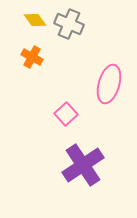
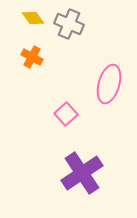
yellow diamond: moved 2 px left, 2 px up
purple cross: moved 1 px left, 8 px down
